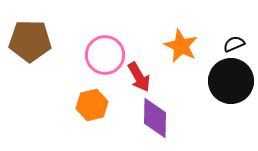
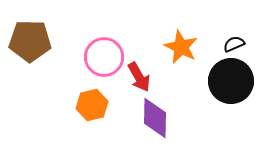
orange star: moved 1 px down
pink circle: moved 1 px left, 2 px down
